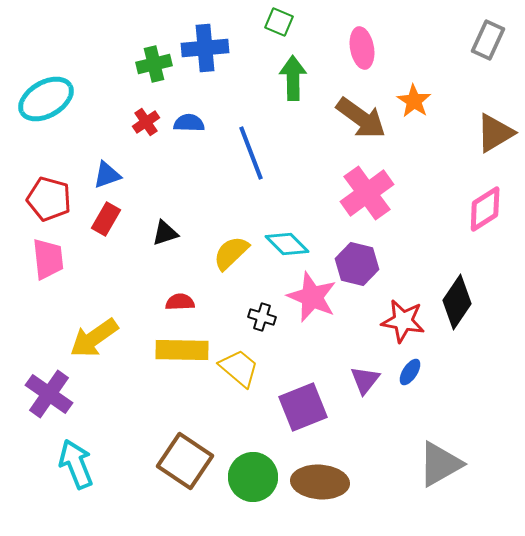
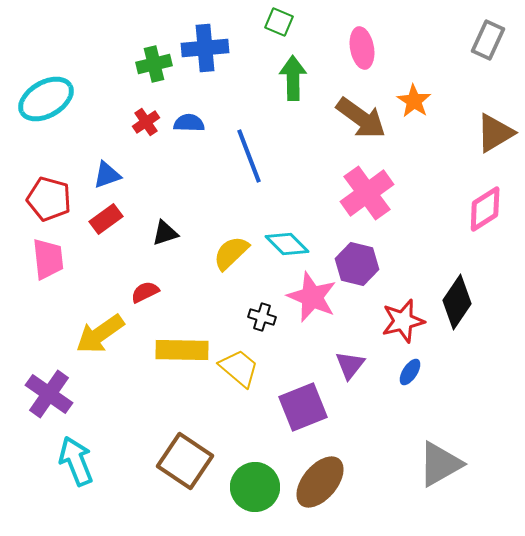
blue line: moved 2 px left, 3 px down
red rectangle: rotated 24 degrees clockwise
red semicircle: moved 35 px left, 10 px up; rotated 24 degrees counterclockwise
red star: rotated 24 degrees counterclockwise
yellow arrow: moved 6 px right, 4 px up
purple triangle: moved 15 px left, 15 px up
cyan arrow: moved 3 px up
green circle: moved 2 px right, 10 px down
brown ellipse: rotated 54 degrees counterclockwise
